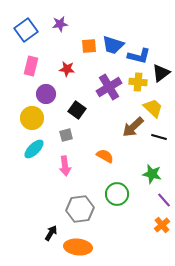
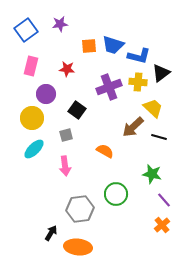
purple cross: rotated 10 degrees clockwise
orange semicircle: moved 5 px up
green circle: moved 1 px left
